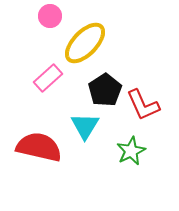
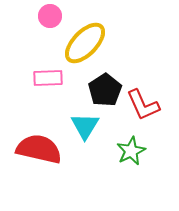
pink rectangle: rotated 40 degrees clockwise
red semicircle: moved 2 px down
